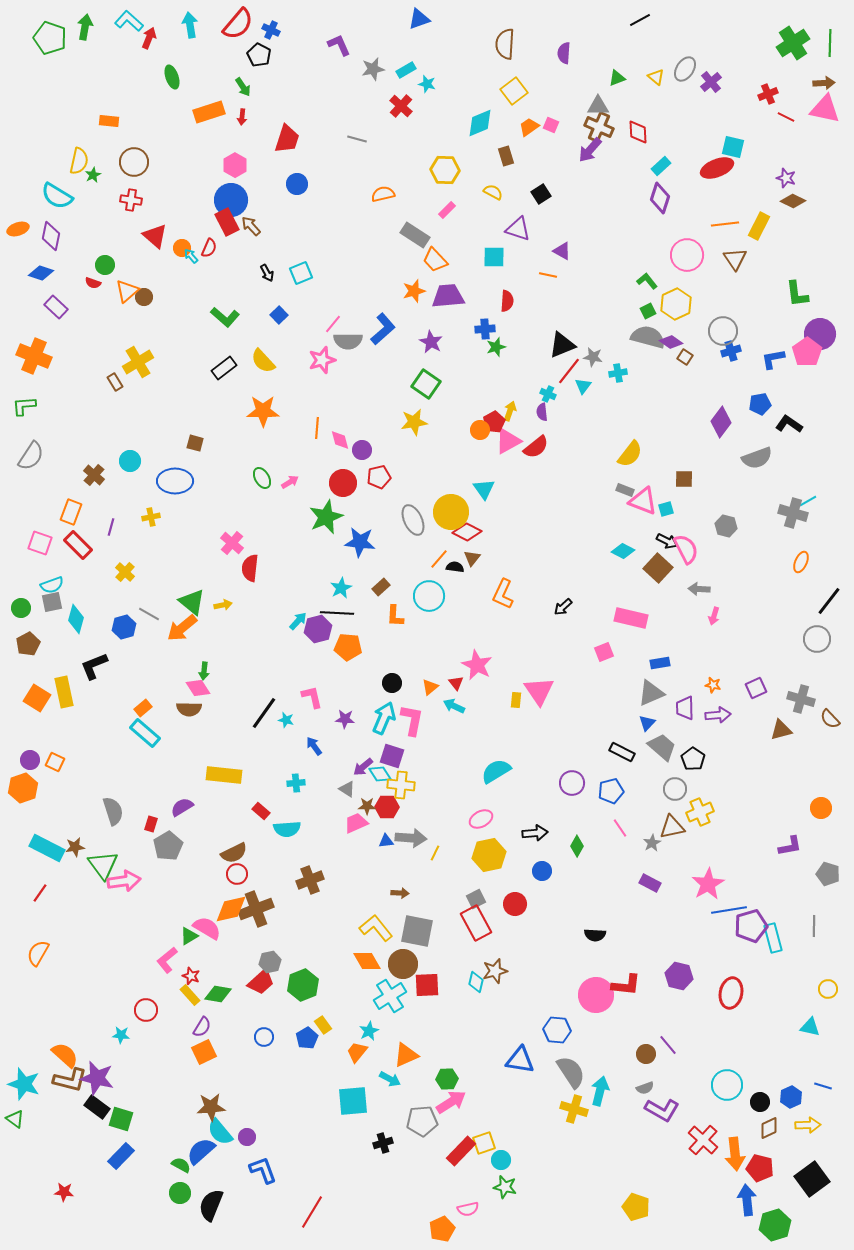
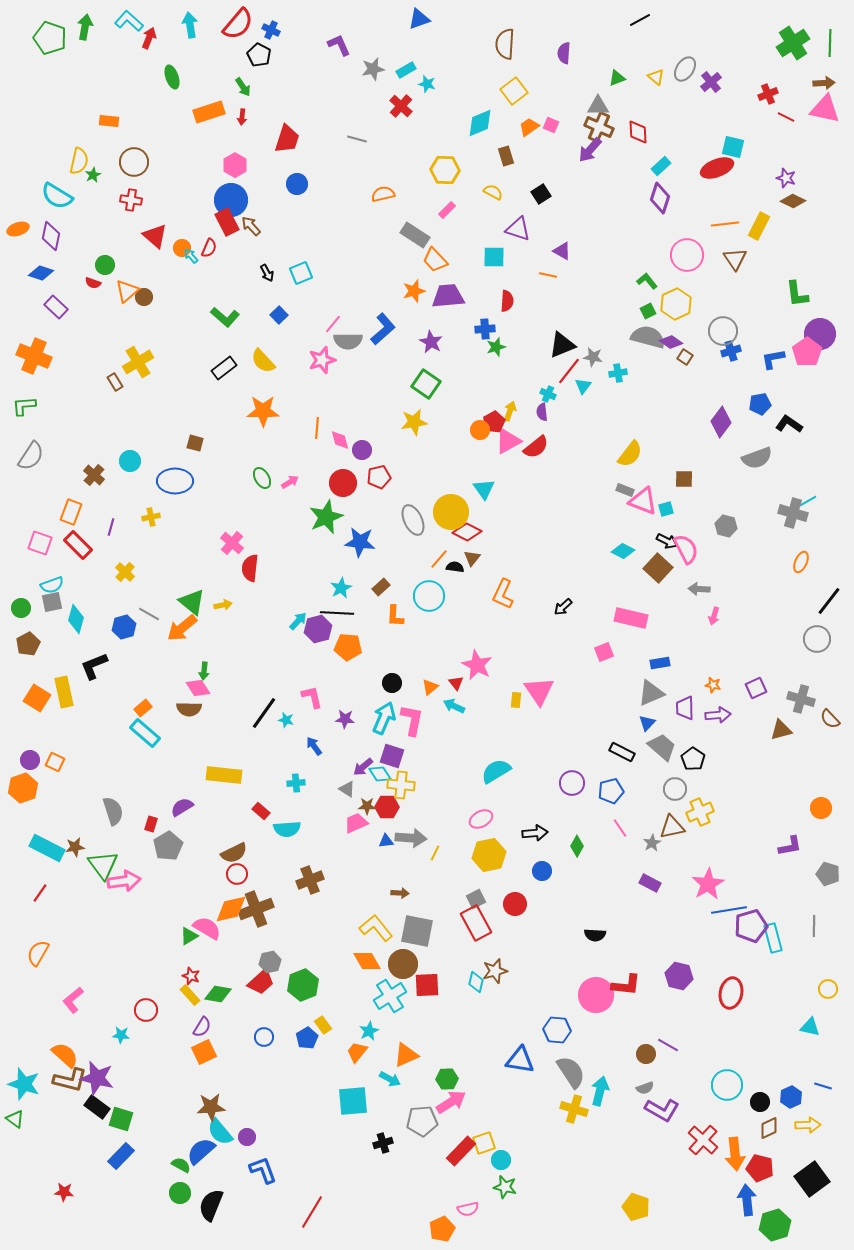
pink L-shape at (167, 960): moved 94 px left, 40 px down
purple line at (668, 1045): rotated 20 degrees counterclockwise
